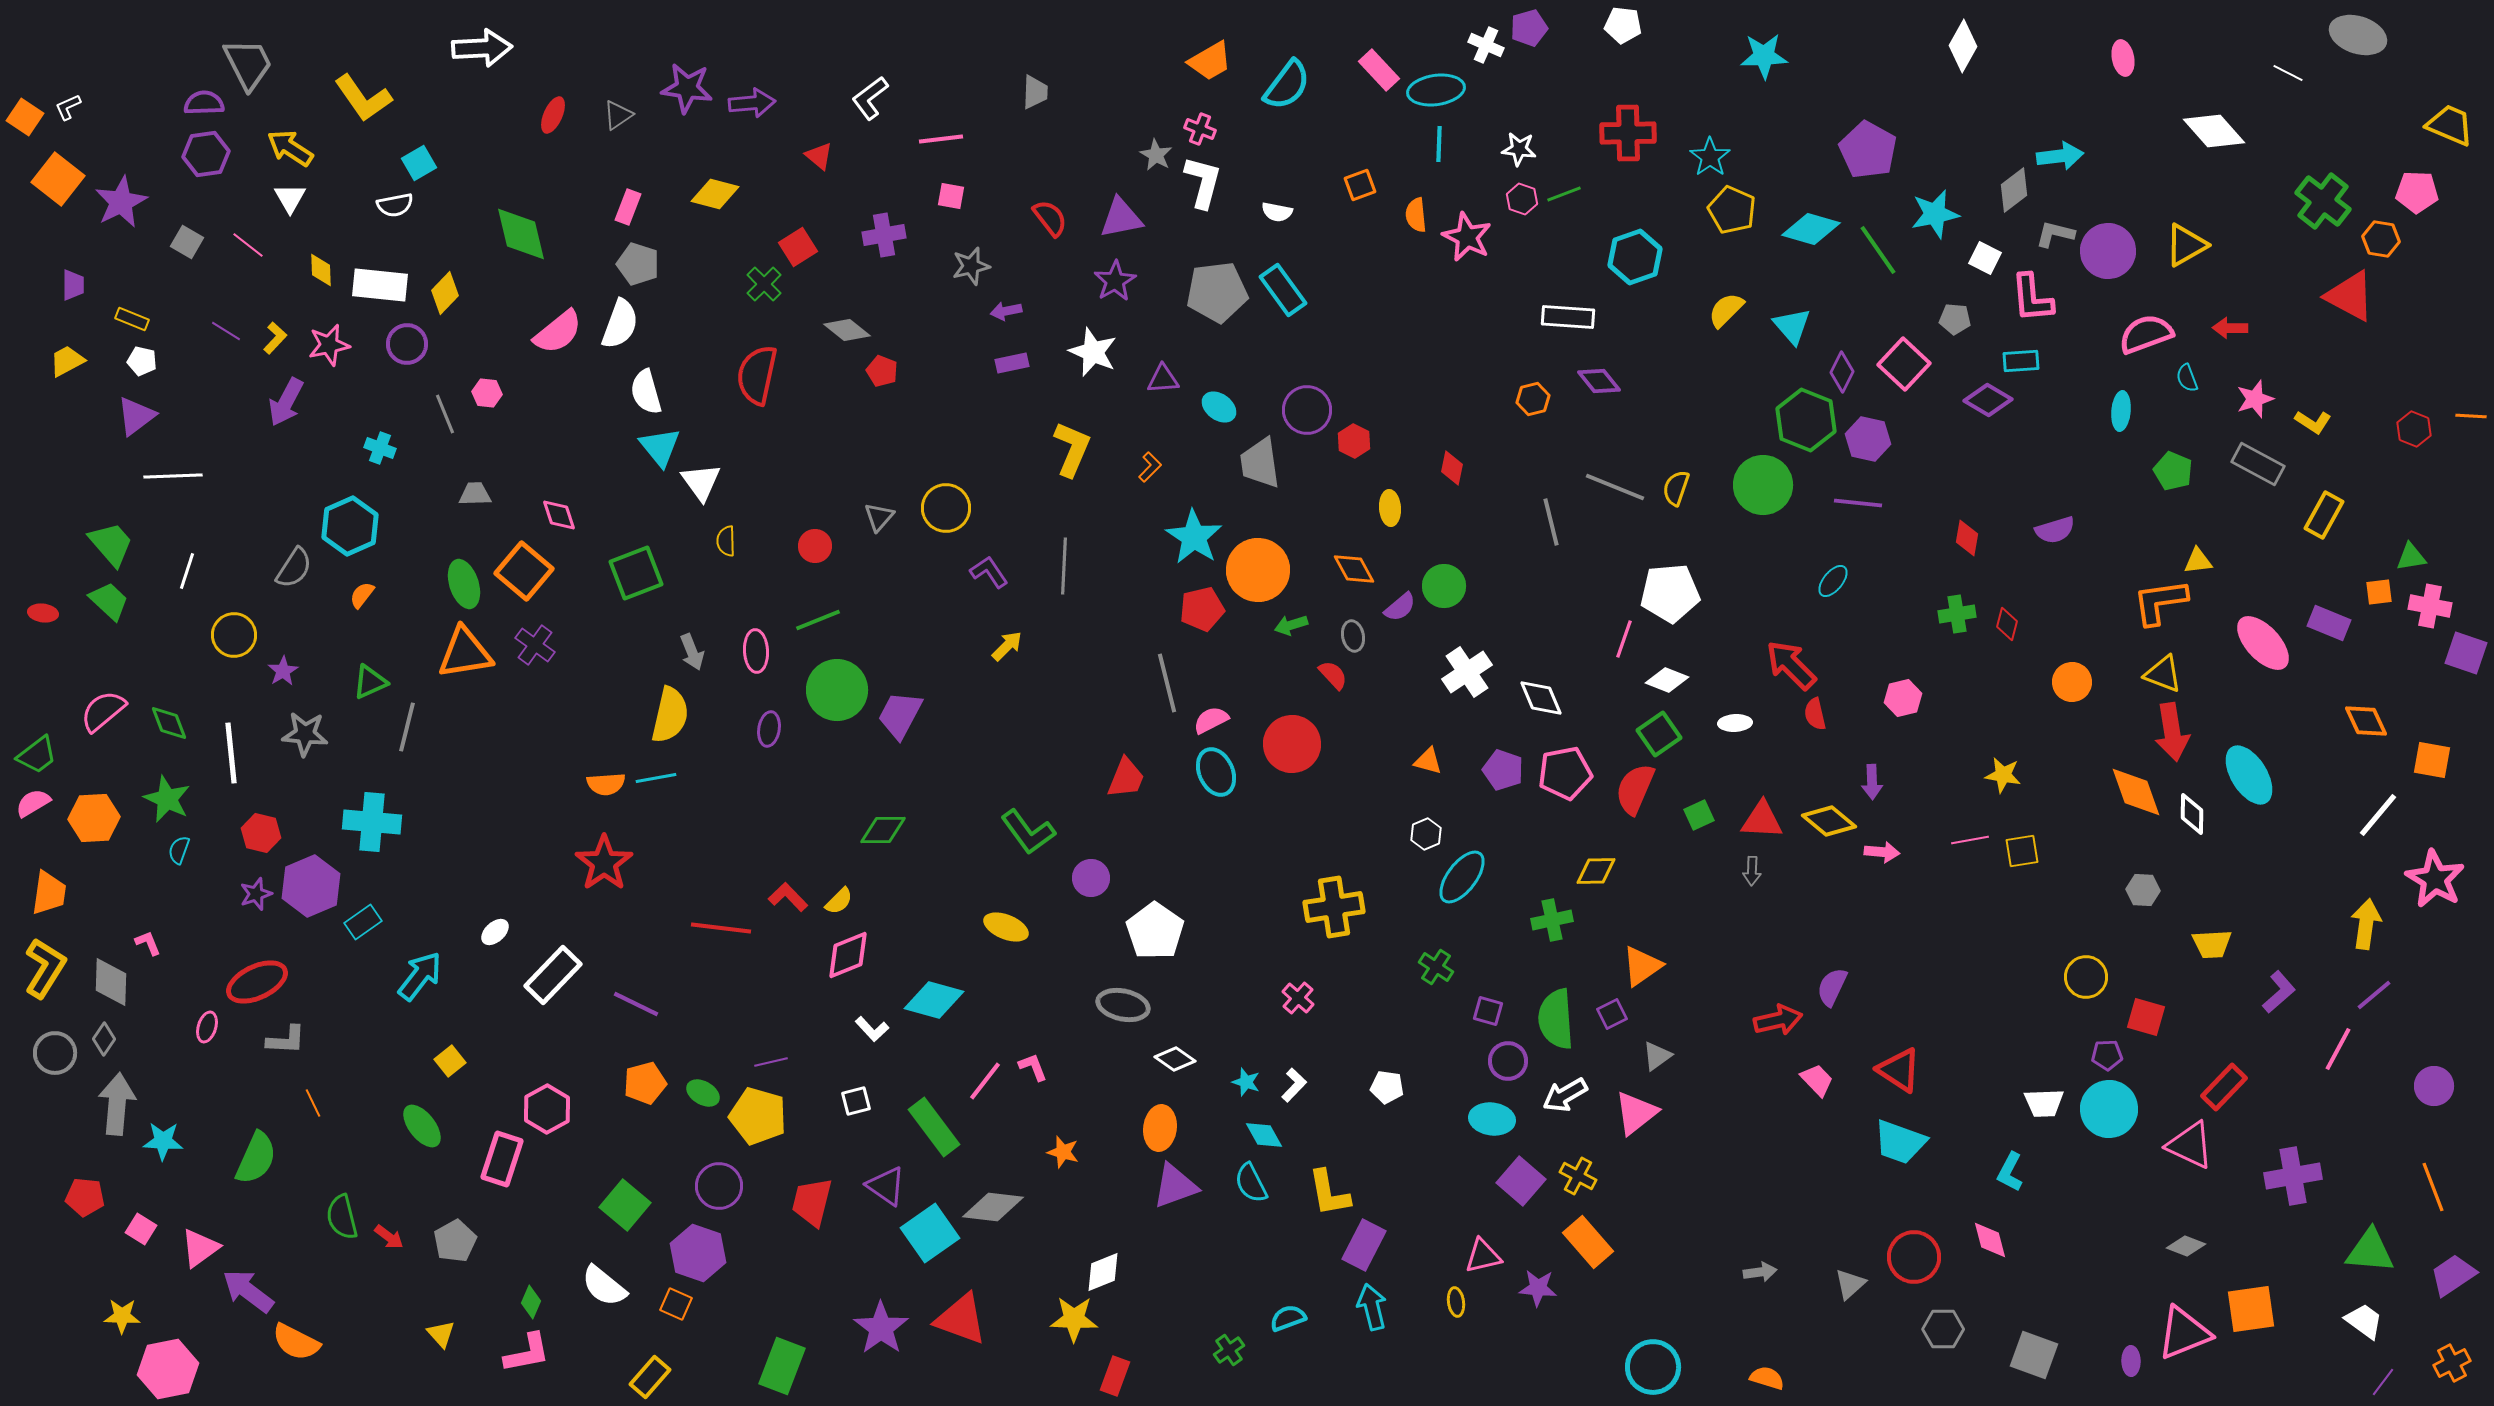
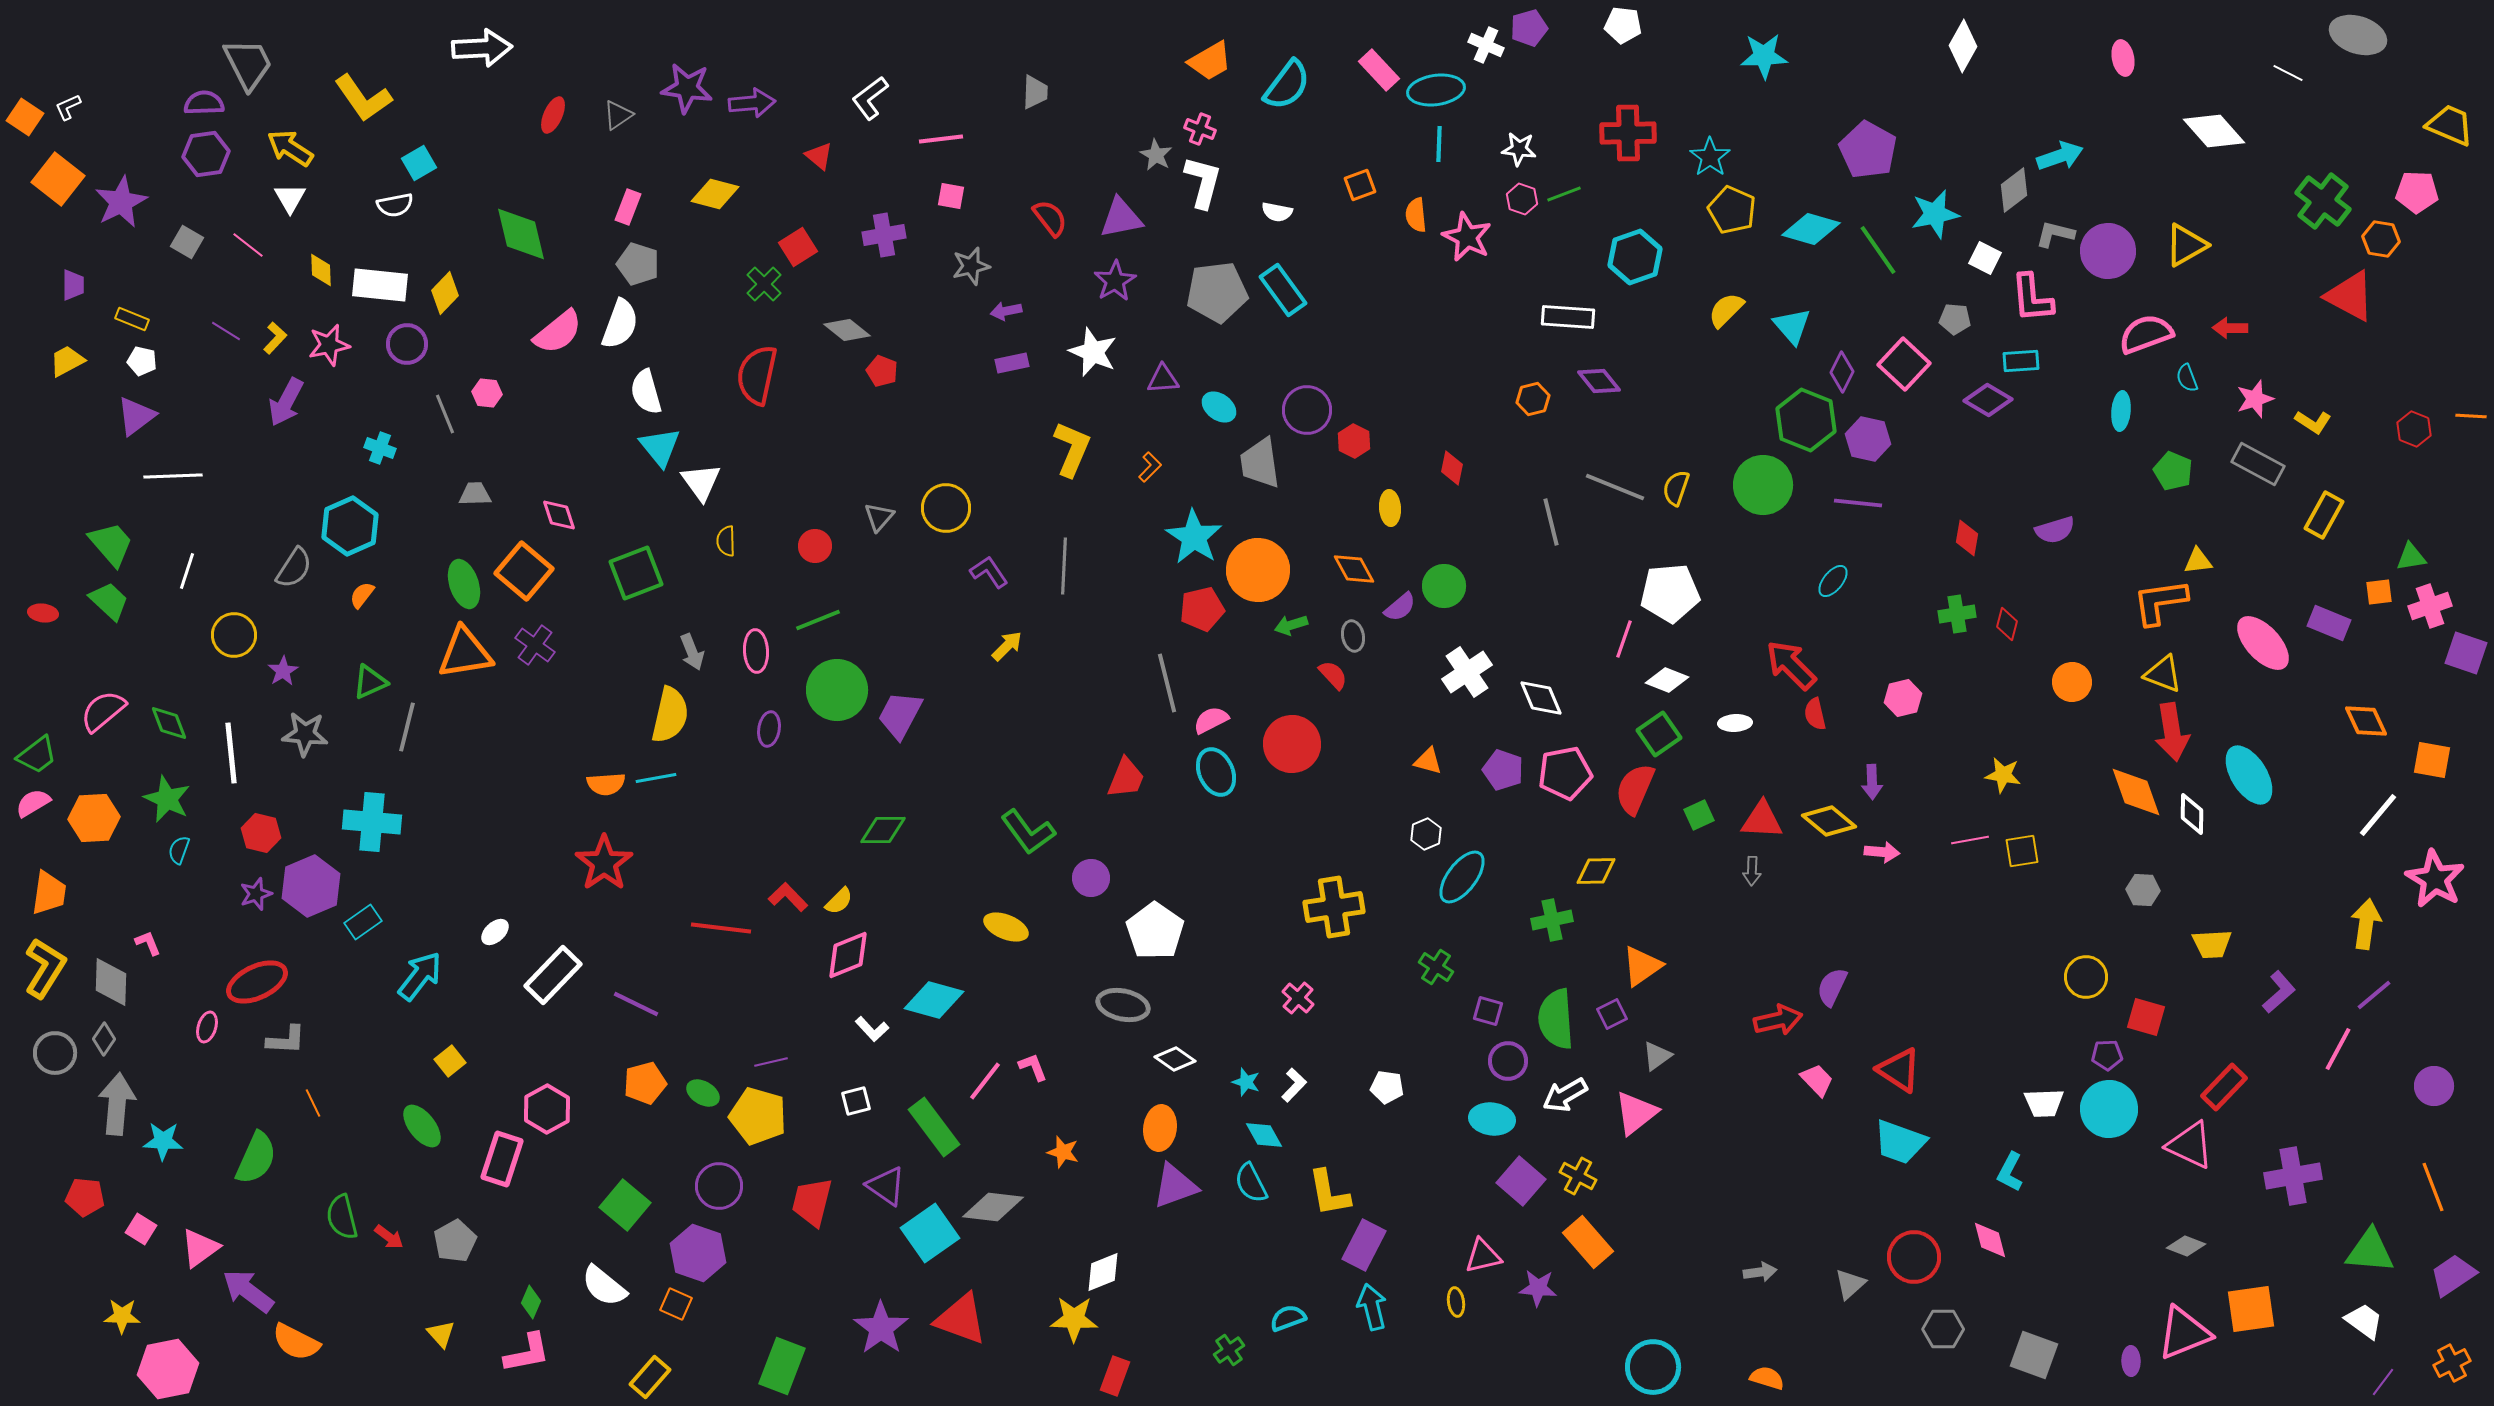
cyan arrow at (2060, 156): rotated 12 degrees counterclockwise
pink cross at (2430, 606): rotated 30 degrees counterclockwise
